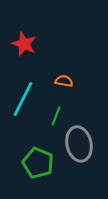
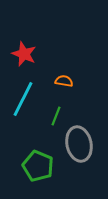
red star: moved 10 px down
green pentagon: moved 3 px down
